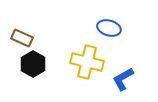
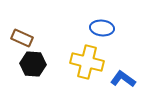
blue ellipse: moved 7 px left; rotated 10 degrees counterclockwise
black hexagon: rotated 25 degrees counterclockwise
blue L-shape: rotated 65 degrees clockwise
